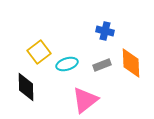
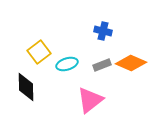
blue cross: moved 2 px left
orange diamond: rotated 64 degrees counterclockwise
pink triangle: moved 5 px right
